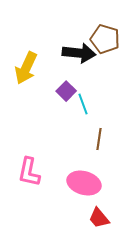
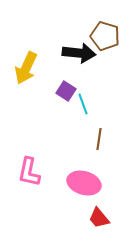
brown pentagon: moved 3 px up
purple square: rotated 12 degrees counterclockwise
